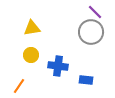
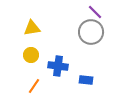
orange line: moved 15 px right
